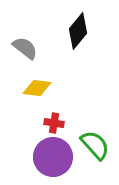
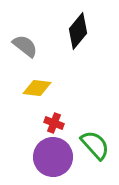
gray semicircle: moved 2 px up
red cross: rotated 12 degrees clockwise
